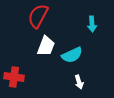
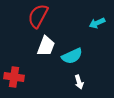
cyan arrow: moved 5 px right, 1 px up; rotated 70 degrees clockwise
cyan semicircle: moved 1 px down
